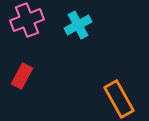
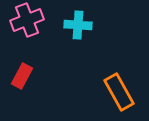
cyan cross: rotated 32 degrees clockwise
orange rectangle: moved 7 px up
